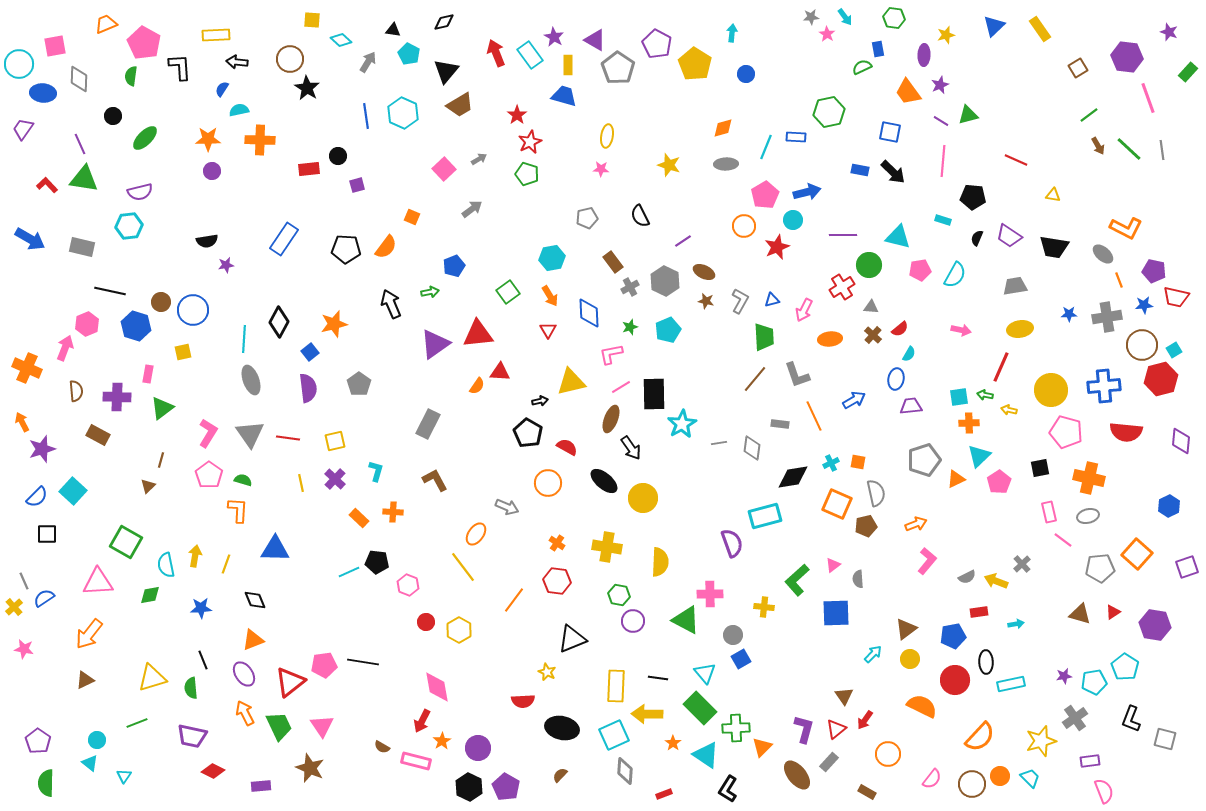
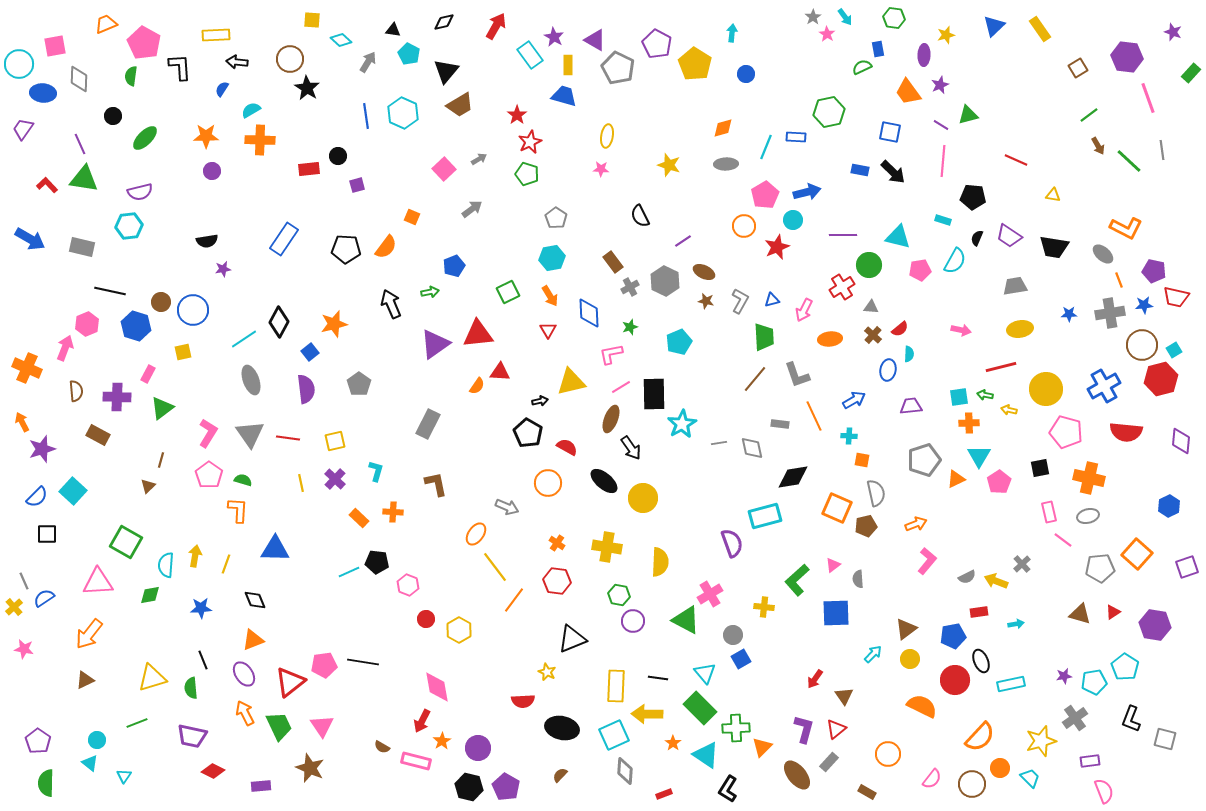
gray star at (811, 17): moved 2 px right; rotated 28 degrees counterclockwise
purple star at (1169, 32): moved 4 px right
red arrow at (496, 53): moved 27 px up; rotated 52 degrees clockwise
gray pentagon at (618, 68): rotated 8 degrees counterclockwise
green rectangle at (1188, 72): moved 3 px right, 1 px down
cyan semicircle at (239, 110): moved 12 px right; rotated 18 degrees counterclockwise
purple line at (941, 121): moved 4 px down
orange star at (208, 139): moved 2 px left, 3 px up
green line at (1129, 149): moved 12 px down
gray pentagon at (587, 218): moved 31 px left; rotated 25 degrees counterclockwise
purple star at (226, 265): moved 3 px left, 4 px down
cyan semicircle at (955, 275): moved 14 px up
green square at (508, 292): rotated 10 degrees clockwise
gray cross at (1107, 317): moved 3 px right, 4 px up
cyan pentagon at (668, 330): moved 11 px right, 12 px down
cyan line at (244, 339): rotated 52 degrees clockwise
cyan semicircle at (909, 354): rotated 28 degrees counterclockwise
red line at (1001, 367): rotated 52 degrees clockwise
pink rectangle at (148, 374): rotated 18 degrees clockwise
blue ellipse at (896, 379): moved 8 px left, 9 px up
blue cross at (1104, 386): rotated 24 degrees counterclockwise
purple semicircle at (308, 388): moved 2 px left, 1 px down
yellow circle at (1051, 390): moved 5 px left, 1 px up
gray diamond at (752, 448): rotated 20 degrees counterclockwise
cyan triangle at (979, 456): rotated 15 degrees counterclockwise
orange square at (858, 462): moved 4 px right, 2 px up
cyan cross at (831, 463): moved 18 px right, 27 px up; rotated 28 degrees clockwise
brown L-shape at (435, 480): moved 1 px right, 4 px down; rotated 16 degrees clockwise
orange square at (837, 504): moved 4 px down
cyan semicircle at (166, 565): rotated 15 degrees clockwise
yellow line at (463, 567): moved 32 px right
pink cross at (710, 594): rotated 30 degrees counterclockwise
red circle at (426, 622): moved 3 px up
black ellipse at (986, 662): moved 5 px left, 1 px up; rotated 20 degrees counterclockwise
red arrow at (865, 720): moved 50 px left, 41 px up
orange circle at (1000, 776): moved 8 px up
black hexagon at (469, 787): rotated 12 degrees counterclockwise
